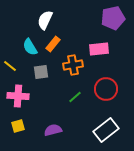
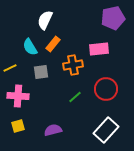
yellow line: moved 2 px down; rotated 64 degrees counterclockwise
white rectangle: rotated 10 degrees counterclockwise
